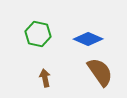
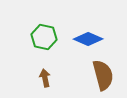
green hexagon: moved 6 px right, 3 px down
brown semicircle: moved 3 px right, 3 px down; rotated 20 degrees clockwise
